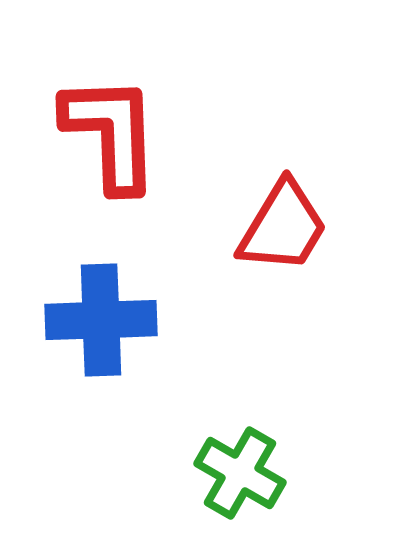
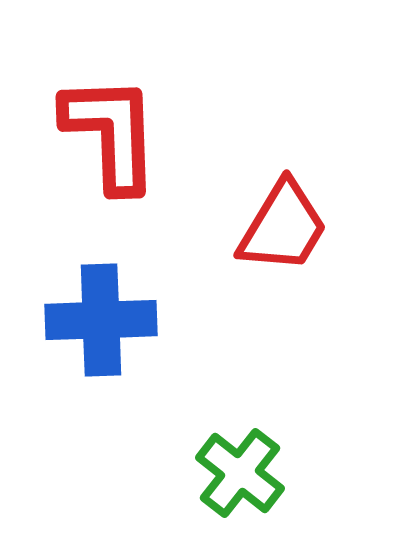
green cross: rotated 8 degrees clockwise
